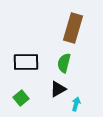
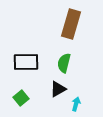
brown rectangle: moved 2 px left, 4 px up
